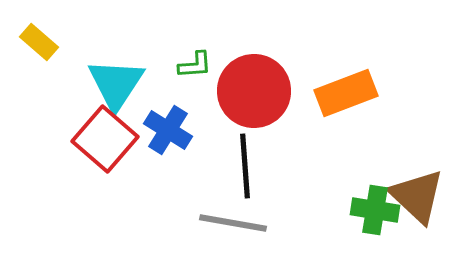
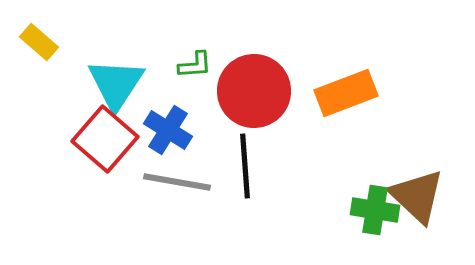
gray line: moved 56 px left, 41 px up
